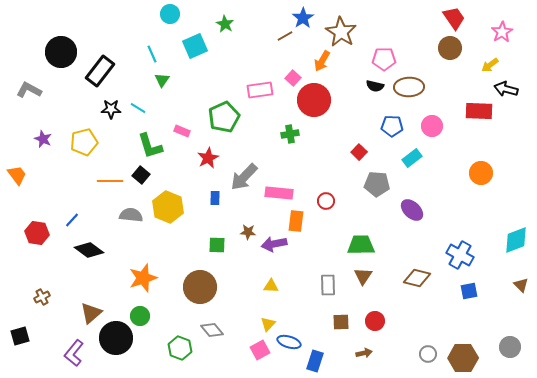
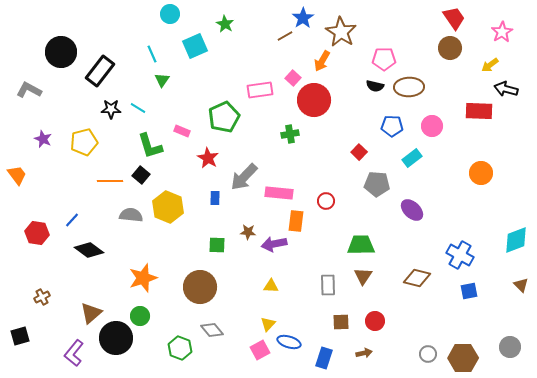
red star at (208, 158): rotated 15 degrees counterclockwise
blue rectangle at (315, 361): moved 9 px right, 3 px up
